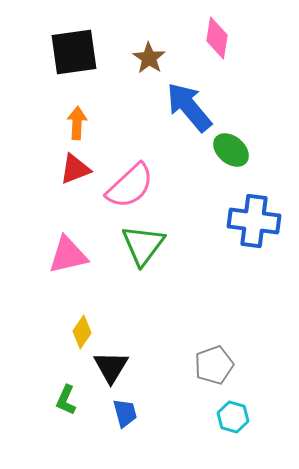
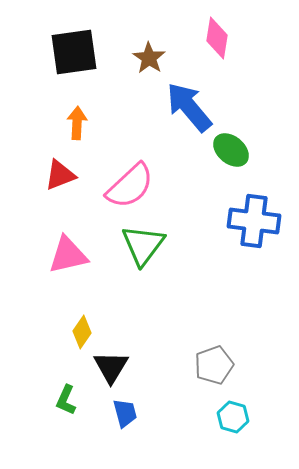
red triangle: moved 15 px left, 6 px down
